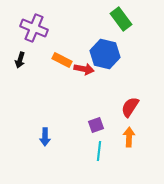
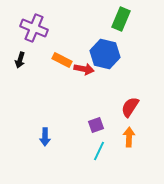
green rectangle: rotated 60 degrees clockwise
cyan line: rotated 18 degrees clockwise
